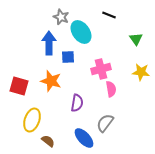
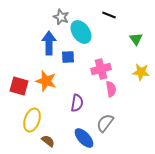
orange star: moved 5 px left
